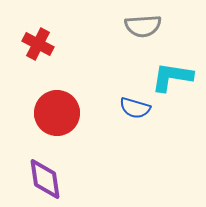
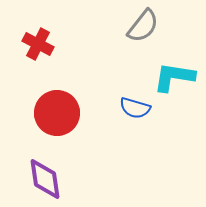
gray semicircle: rotated 48 degrees counterclockwise
cyan L-shape: moved 2 px right
